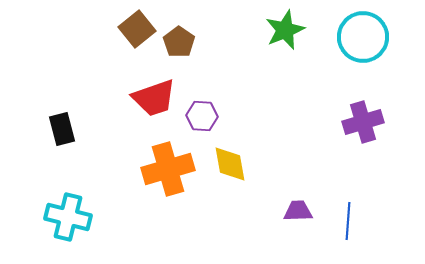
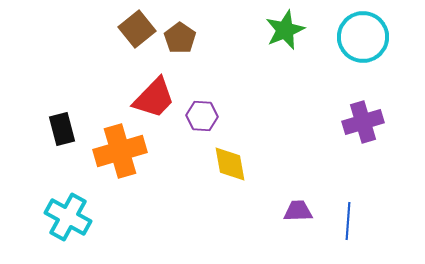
brown pentagon: moved 1 px right, 4 px up
red trapezoid: rotated 27 degrees counterclockwise
orange cross: moved 48 px left, 18 px up
cyan cross: rotated 15 degrees clockwise
